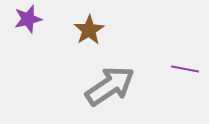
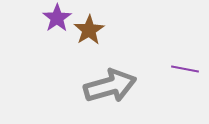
purple star: moved 29 px right, 1 px up; rotated 20 degrees counterclockwise
gray arrow: rotated 18 degrees clockwise
